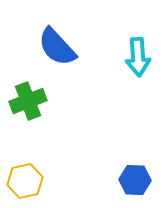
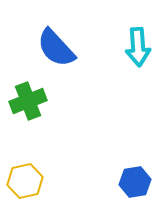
blue semicircle: moved 1 px left, 1 px down
cyan arrow: moved 10 px up
blue hexagon: moved 2 px down; rotated 12 degrees counterclockwise
